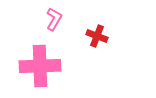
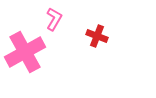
pink cross: moved 15 px left, 14 px up; rotated 27 degrees counterclockwise
